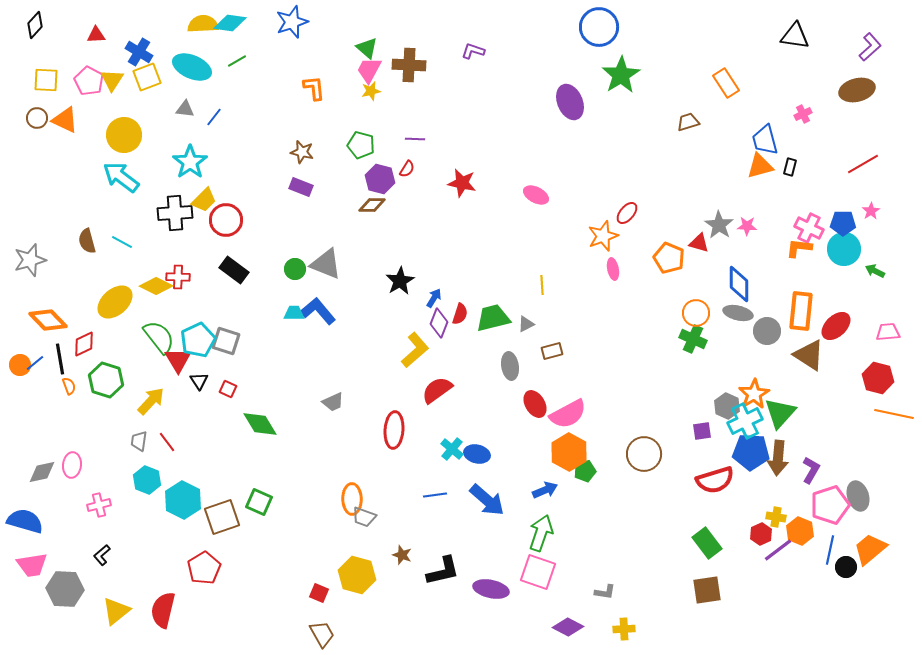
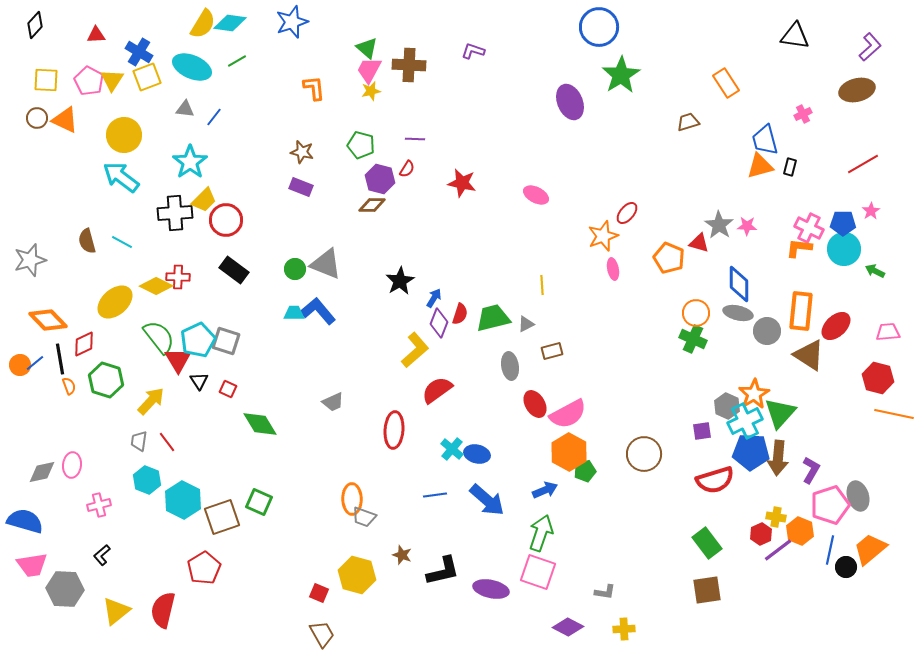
yellow semicircle at (203, 24): rotated 124 degrees clockwise
